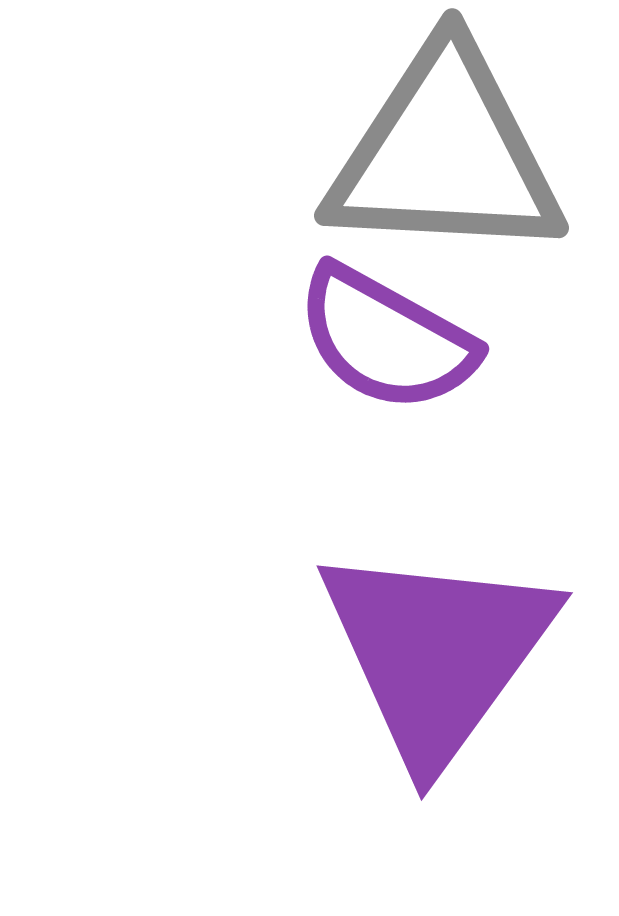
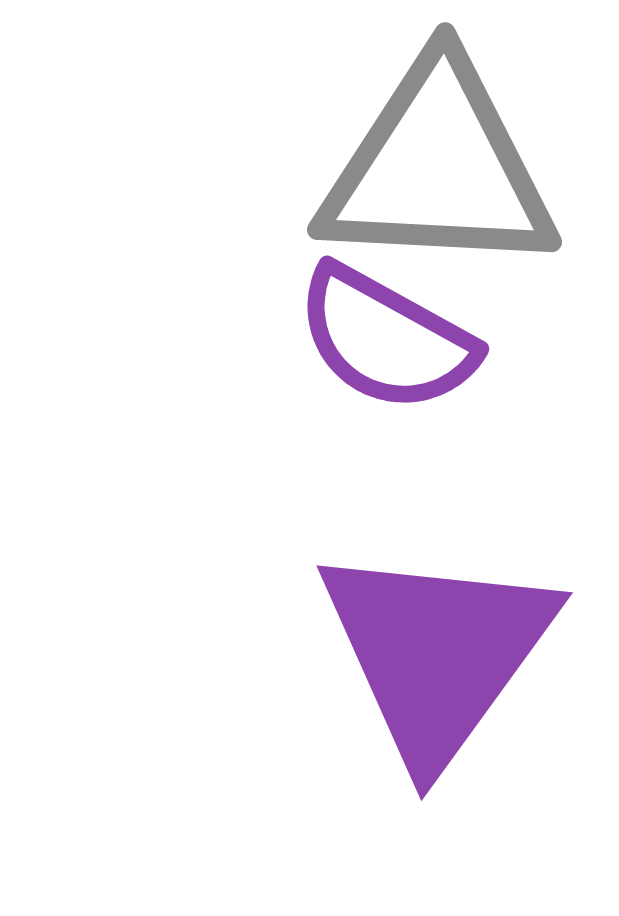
gray triangle: moved 7 px left, 14 px down
